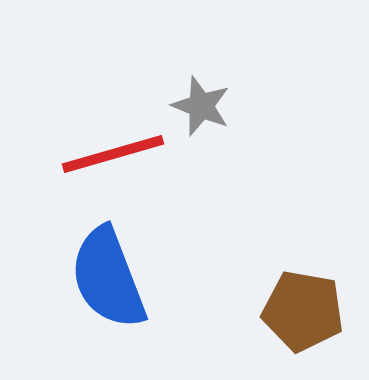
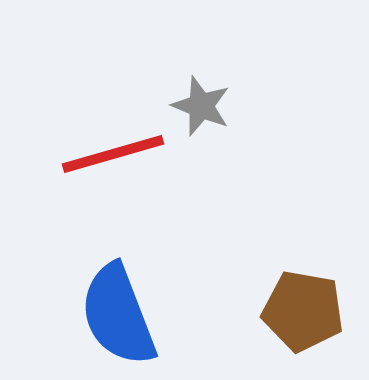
blue semicircle: moved 10 px right, 37 px down
